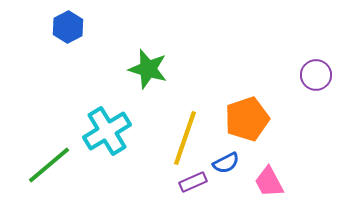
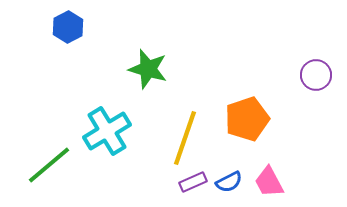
blue semicircle: moved 3 px right, 19 px down
